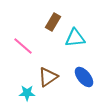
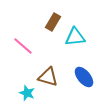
cyan triangle: moved 1 px up
brown triangle: rotated 50 degrees clockwise
cyan star: rotated 21 degrees clockwise
